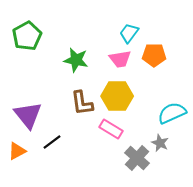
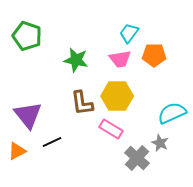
green pentagon: rotated 24 degrees counterclockwise
black line: rotated 12 degrees clockwise
